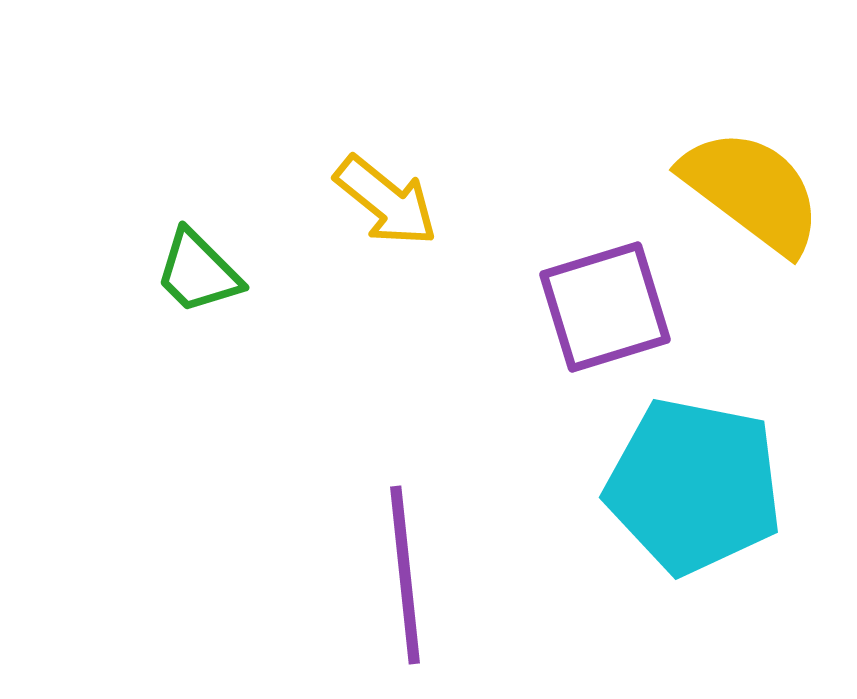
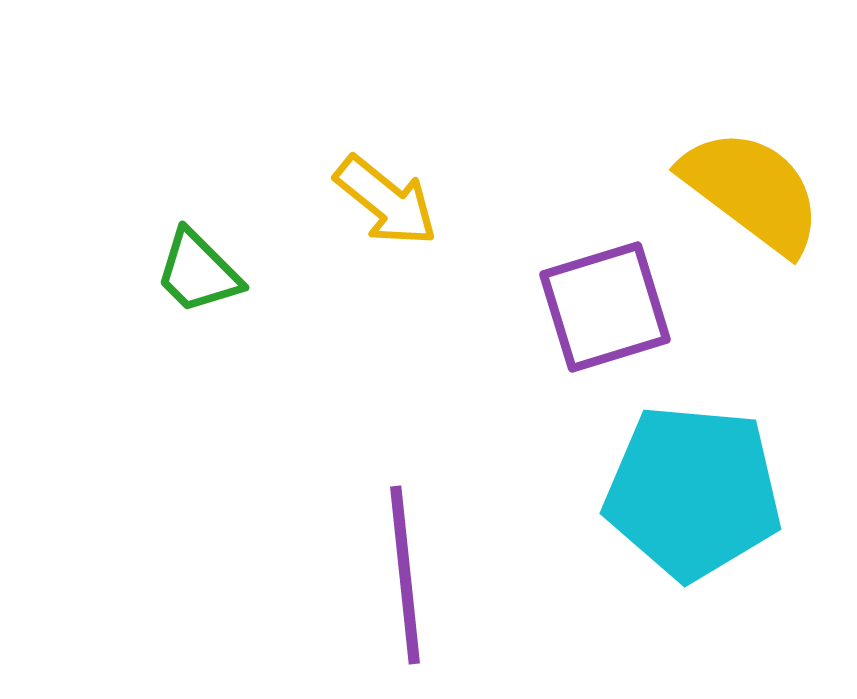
cyan pentagon: moved 1 px left, 6 px down; rotated 6 degrees counterclockwise
